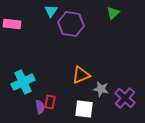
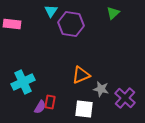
purple semicircle: rotated 40 degrees clockwise
